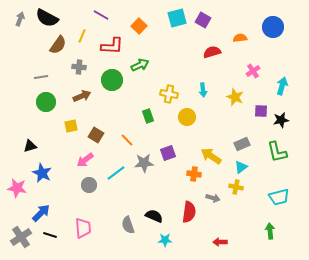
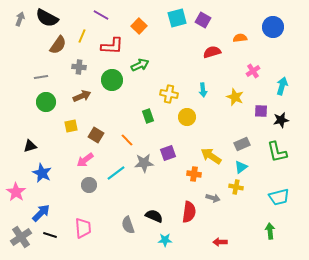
pink star at (17, 188): moved 1 px left, 4 px down; rotated 24 degrees clockwise
